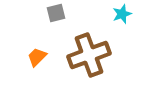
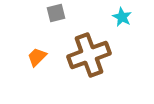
cyan star: moved 3 px down; rotated 24 degrees counterclockwise
